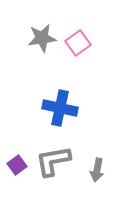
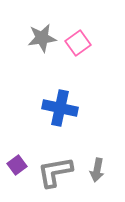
gray L-shape: moved 2 px right, 11 px down
